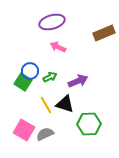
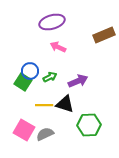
brown rectangle: moved 2 px down
yellow line: moved 2 px left; rotated 60 degrees counterclockwise
green hexagon: moved 1 px down
